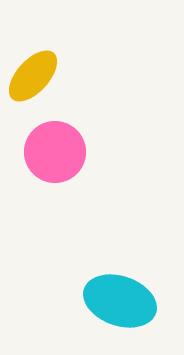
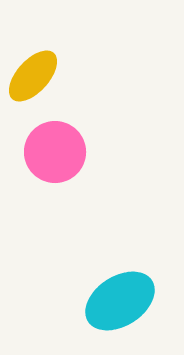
cyan ellipse: rotated 52 degrees counterclockwise
